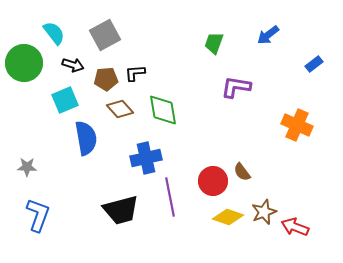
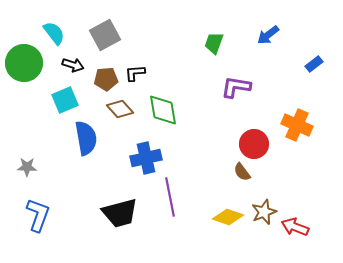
red circle: moved 41 px right, 37 px up
black trapezoid: moved 1 px left, 3 px down
